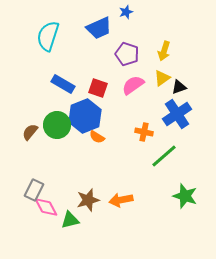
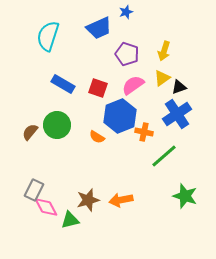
blue hexagon: moved 35 px right
